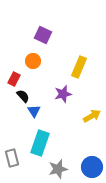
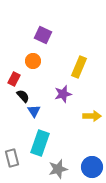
yellow arrow: rotated 30 degrees clockwise
